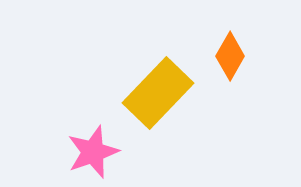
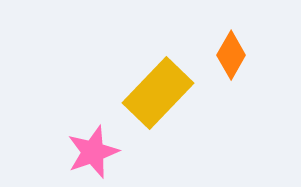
orange diamond: moved 1 px right, 1 px up
